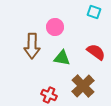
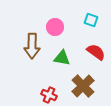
cyan square: moved 3 px left, 8 px down
